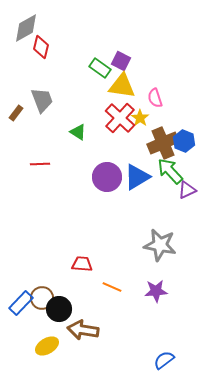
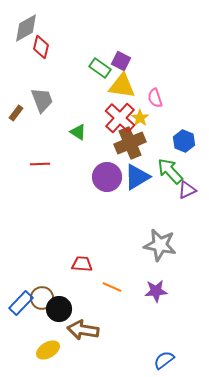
brown cross: moved 33 px left
yellow ellipse: moved 1 px right, 4 px down
